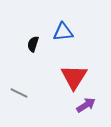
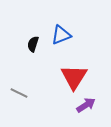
blue triangle: moved 2 px left, 3 px down; rotated 15 degrees counterclockwise
